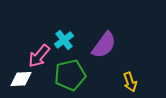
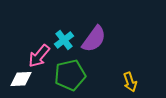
purple semicircle: moved 10 px left, 6 px up
